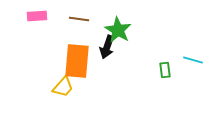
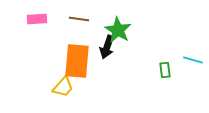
pink rectangle: moved 3 px down
